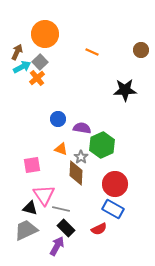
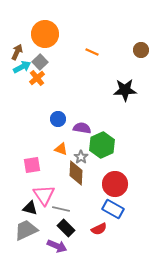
purple arrow: rotated 84 degrees clockwise
